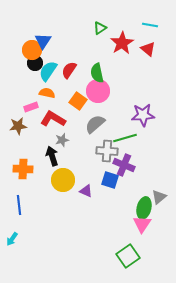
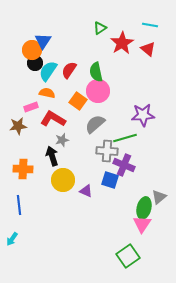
green semicircle: moved 1 px left, 1 px up
